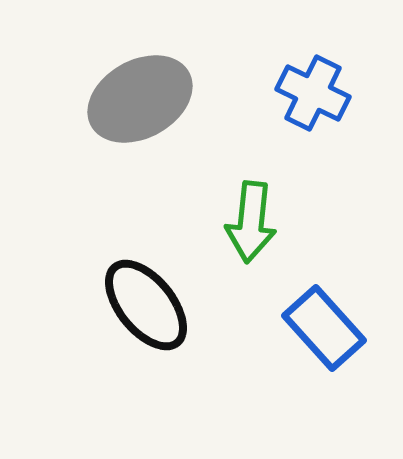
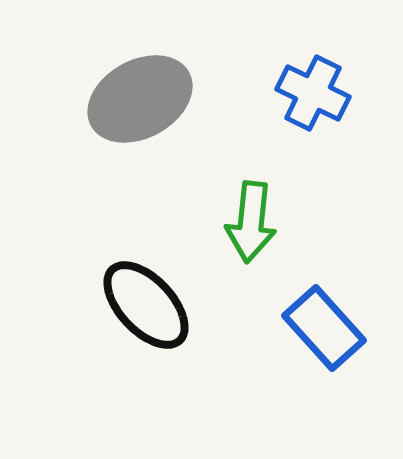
black ellipse: rotated 4 degrees counterclockwise
